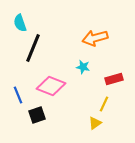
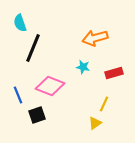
red rectangle: moved 6 px up
pink diamond: moved 1 px left
